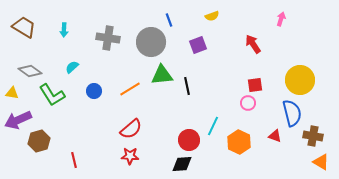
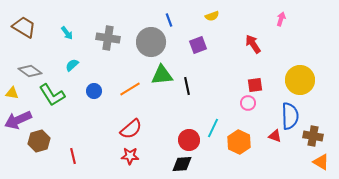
cyan arrow: moved 3 px right, 3 px down; rotated 40 degrees counterclockwise
cyan semicircle: moved 2 px up
blue semicircle: moved 2 px left, 3 px down; rotated 12 degrees clockwise
cyan line: moved 2 px down
red line: moved 1 px left, 4 px up
